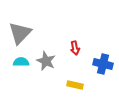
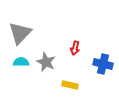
red arrow: rotated 24 degrees clockwise
gray star: moved 1 px down
yellow rectangle: moved 5 px left
